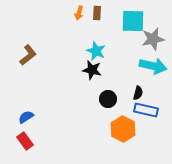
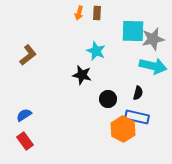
cyan square: moved 10 px down
black star: moved 10 px left, 5 px down
blue rectangle: moved 9 px left, 7 px down
blue semicircle: moved 2 px left, 2 px up
